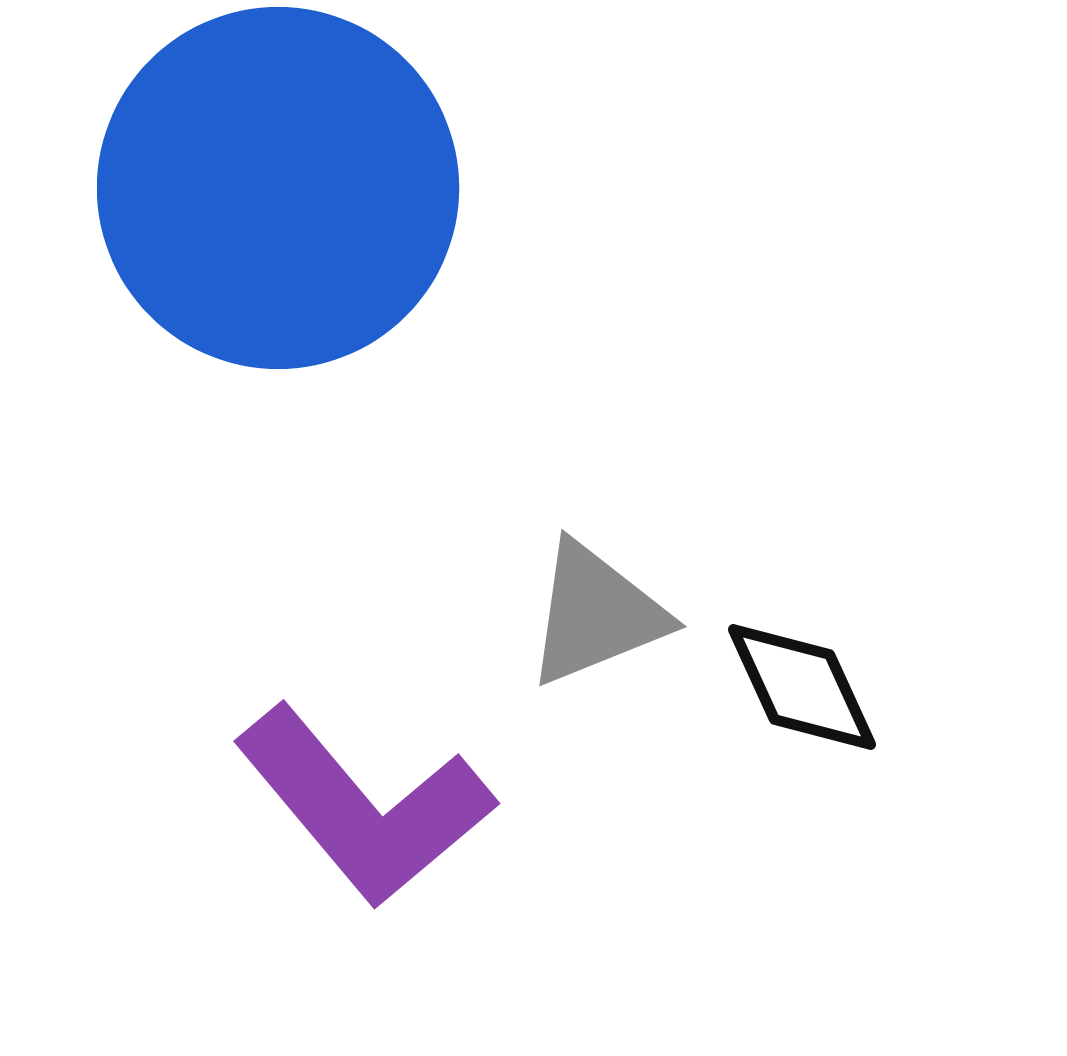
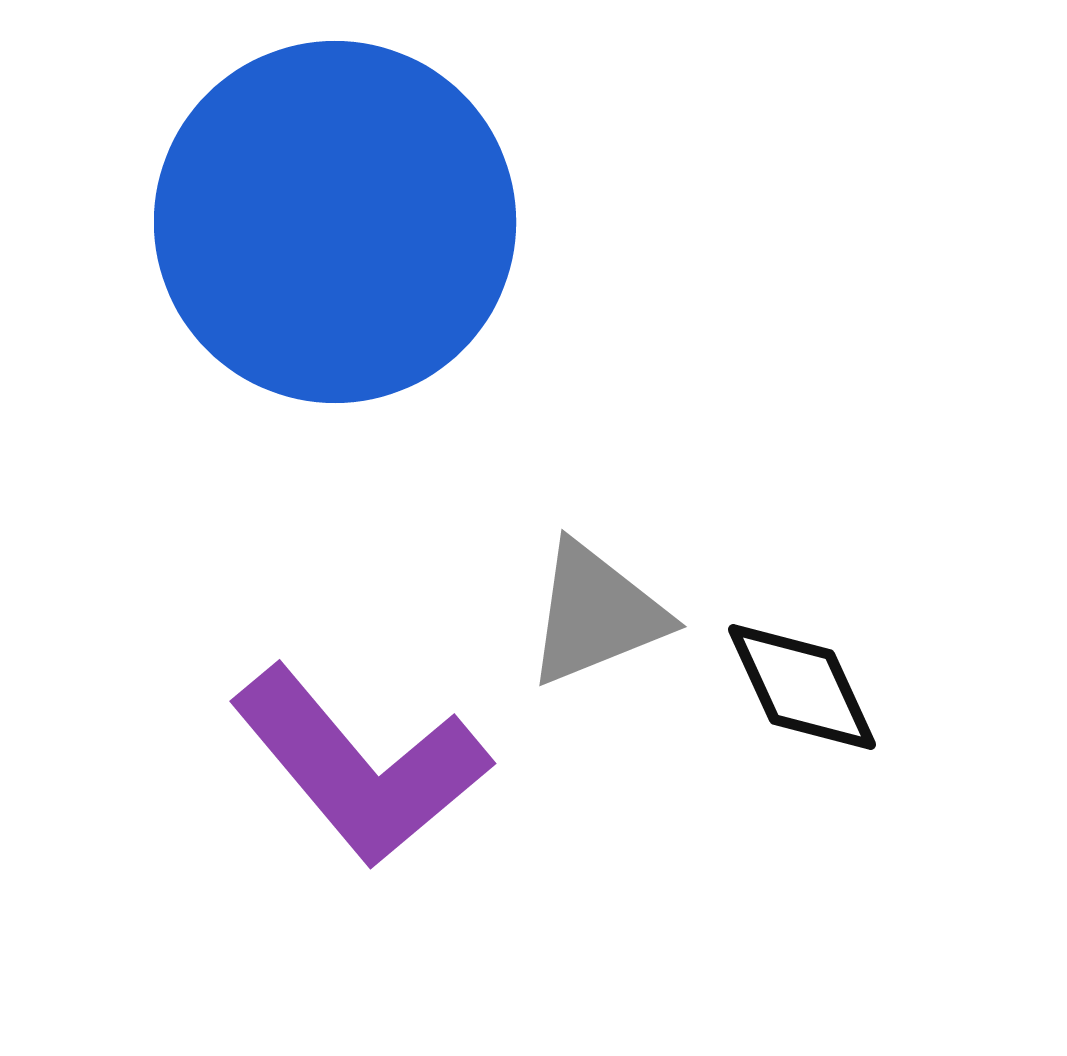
blue circle: moved 57 px right, 34 px down
purple L-shape: moved 4 px left, 40 px up
